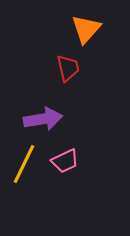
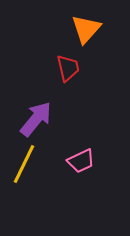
purple arrow: moved 7 px left; rotated 42 degrees counterclockwise
pink trapezoid: moved 16 px right
